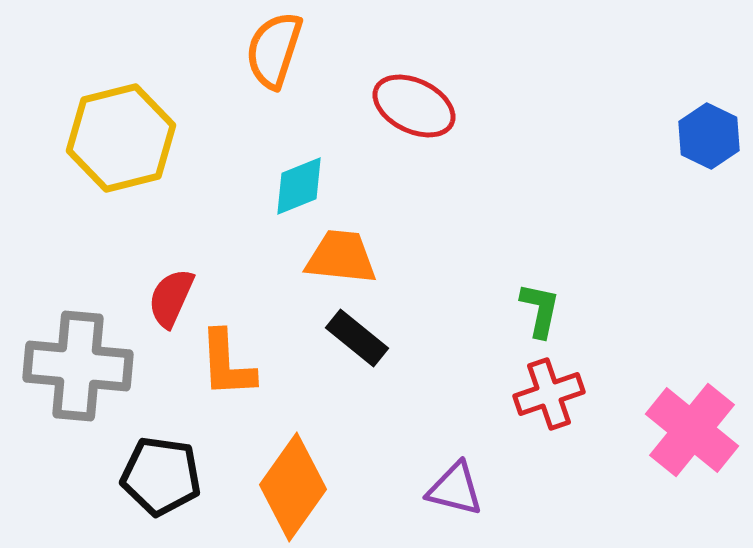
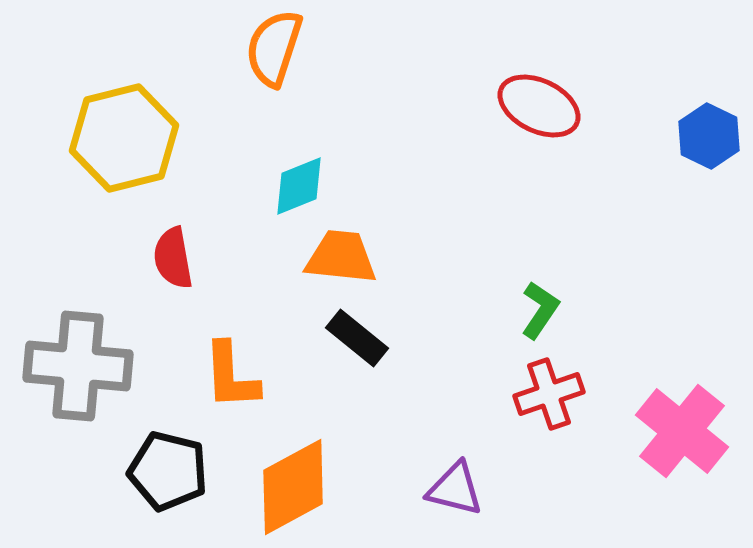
orange semicircle: moved 2 px up
red ellipse: moved 125 px right
yellow hexagon: moved 3 px right
red semicircle: moved 2 px right, 40 px up; rotated 34 degrees counterclockwise
green L-shape: rotated 22 degrees clockwise
orange L-shape: moved 4 px right, 12 px down
pink cross: moved 10 px left, 1 px down
black pentagon: moved 7 px right, 5 px up; rotated 6 degrees clockwise
orange diamond: rotated 26 degrees clockwise
